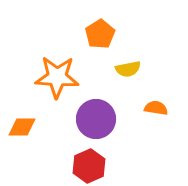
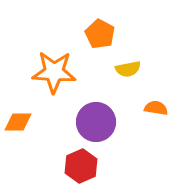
orange pentagon: rotated 12 degrees counterclockwise
orange star: moved 3 px left, 5 px up
purple circle: moved 3 px down
orange diamond: moved 4 px left, 5 px up
red hexagon: moved 8 px left
